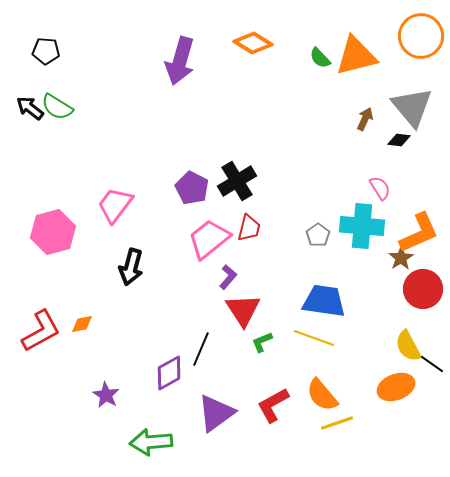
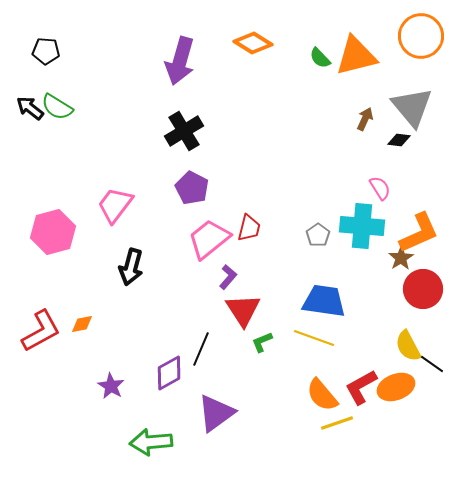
black cross at (237, 181): moved 53 px left, 50 px up
purple star at (106, 395): moved 5 px right, 9 px up
red L-shape at (273, 405): moved 88 px right, 18 px up
